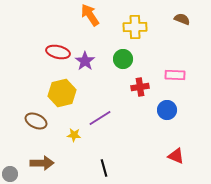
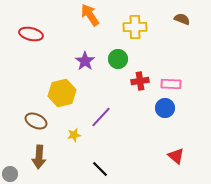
red ellipse: moved 27 px left, 18 px up
green circle: moved 5 px left
pink rectangle: moved 4 px left, 9 px down
red cross: moved 6 px up
blue circle: moved 2 px left, 2 px up
purple line: moved 1 px right, 1 px up; rotated 15 degrees counterclockwise
yellow star: rotated 16 degrees counterclockwise
red triangle: rotated 18 degrees clockwise
brown arrow: moved 3 px left, 6 px up; rotated 95 degrees clockwise
black line: moved 4 px left, 1 px down; rotated 30 degrees counterclockwise
